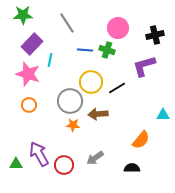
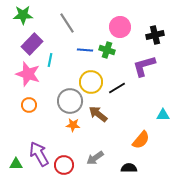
pink circle: moved 2 px right, 1 px up
brown arrow: rotated 42 degrees clockwise
black semicircle: moved 3 px left
